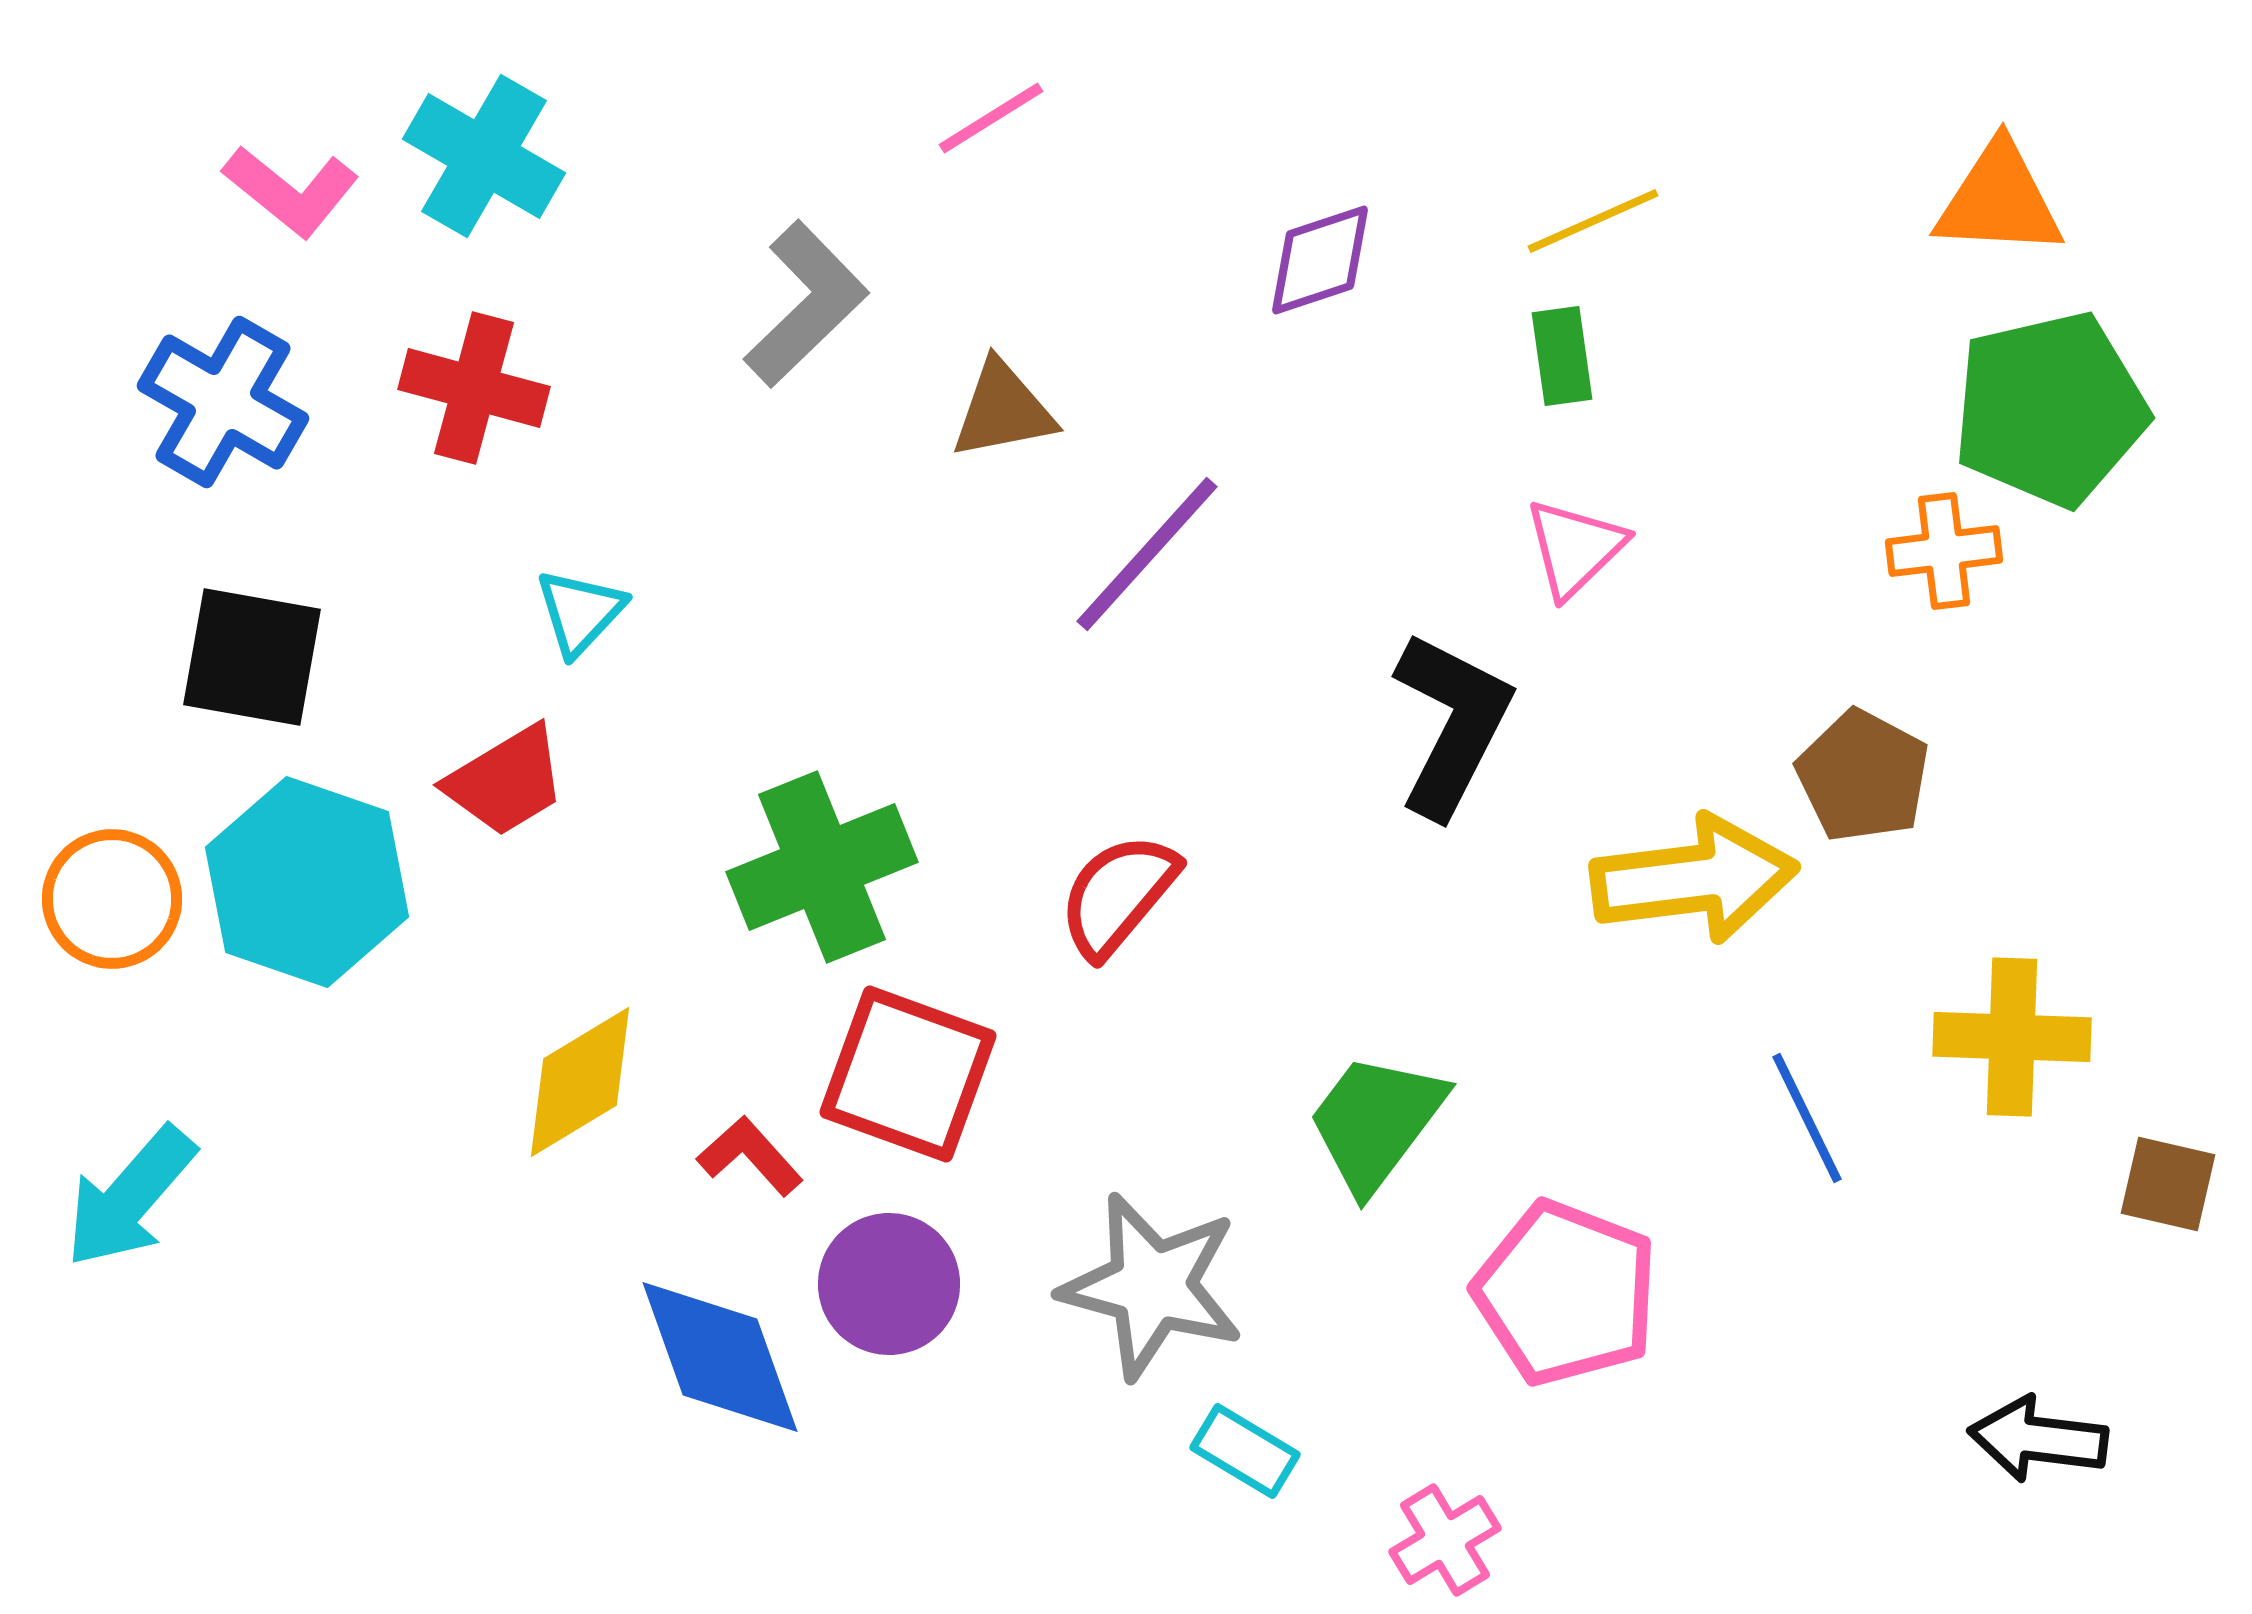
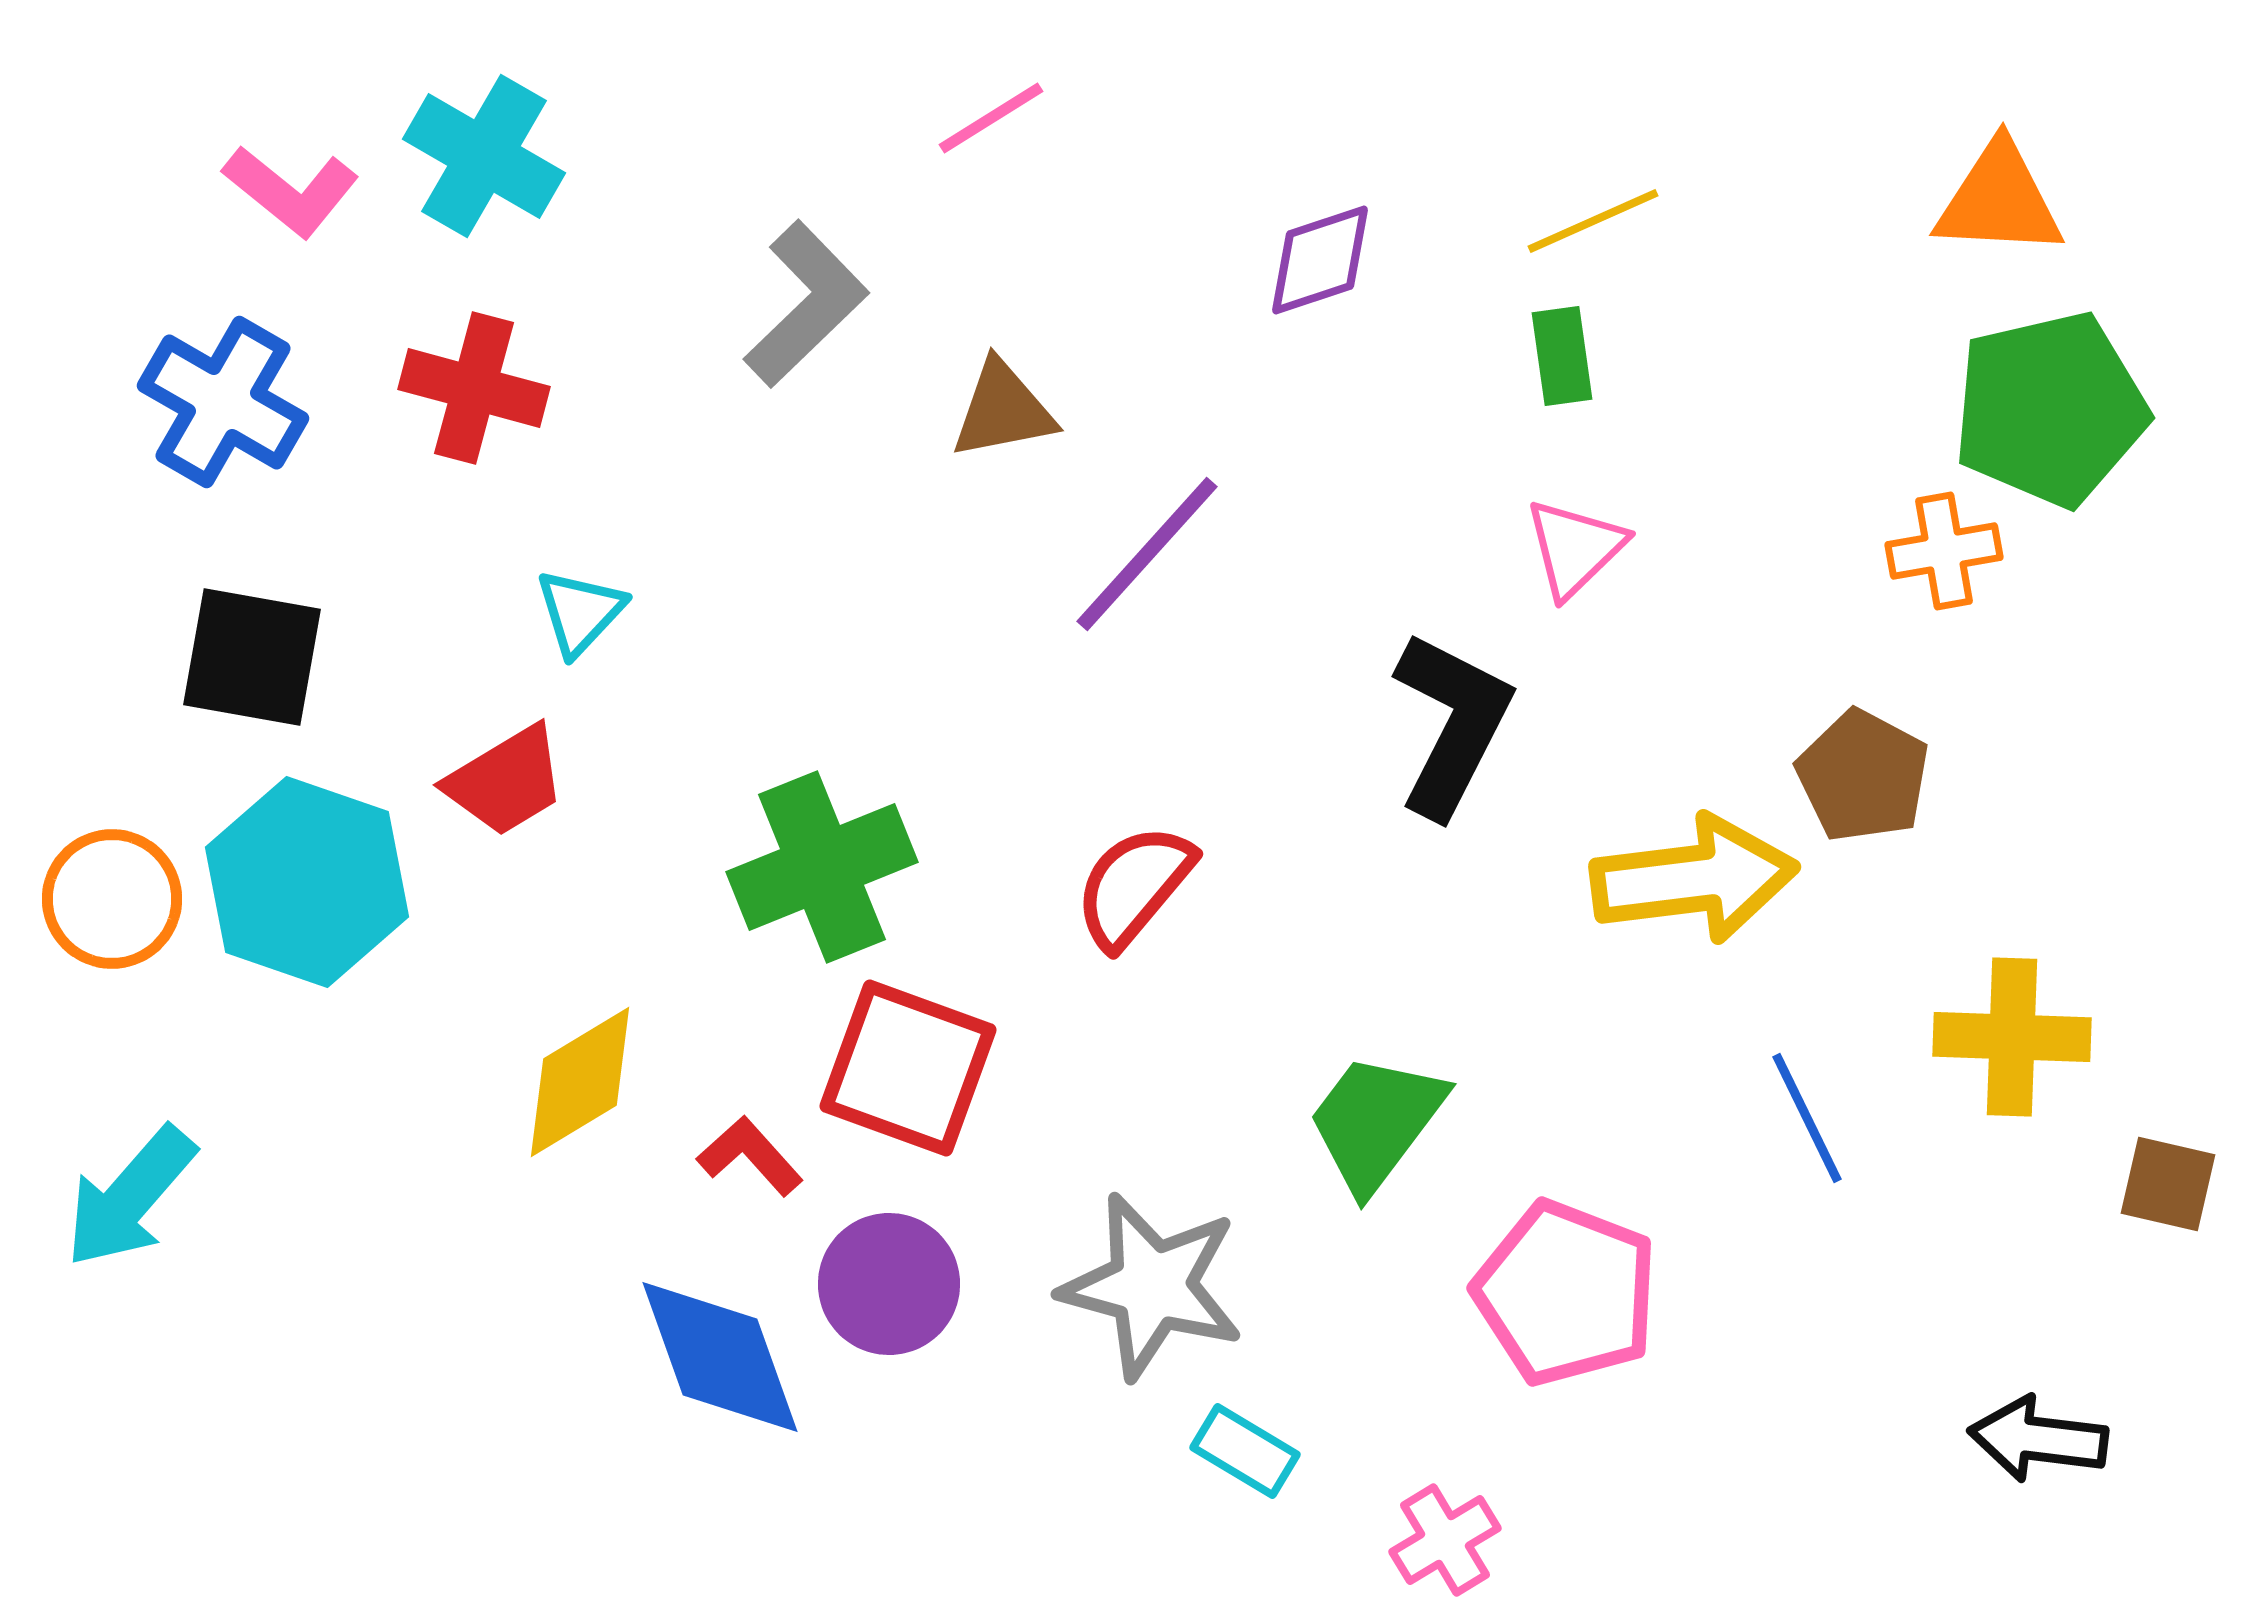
orange cross: rotated 3 degrees counterclockwise
red semicircle: moved 16 px right, 9 px up
red square: moved 6 px up
